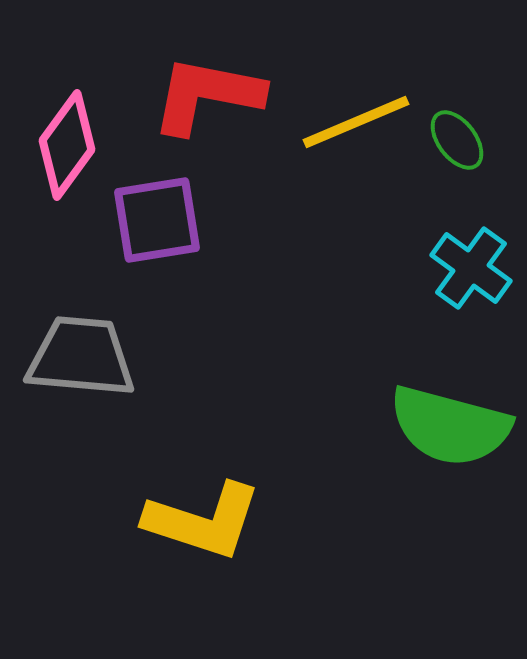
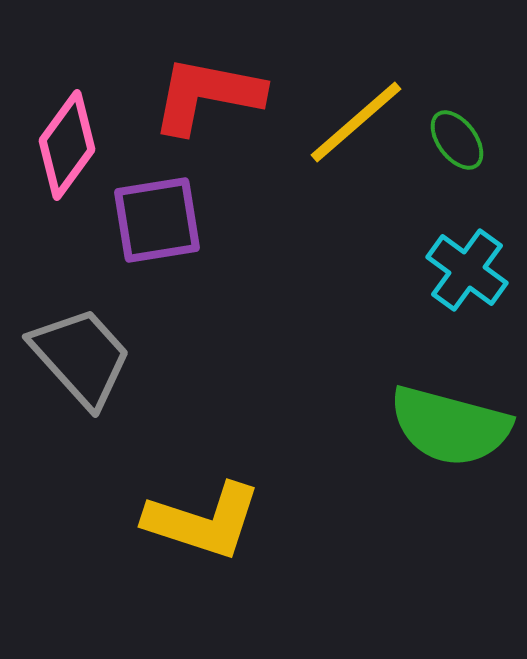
yellow line: rotated 18 degrees counterclockwise
cyan cross: moved 4 px left, 2 px down
gray trapezoid: rotated 43 degrees clockwise
